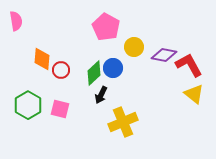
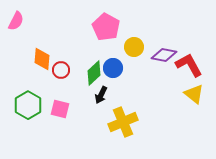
pink semicircle: rotated 36 degrees clockwise
